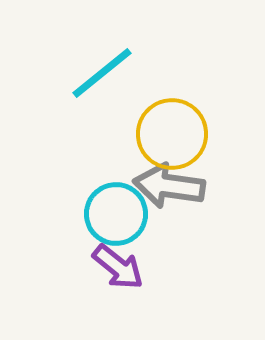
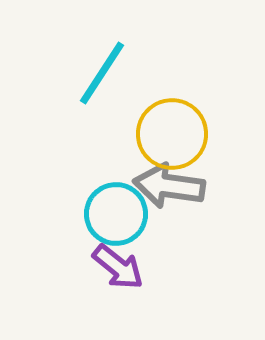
cyan line: rotated 18 degrees counterclockwise
